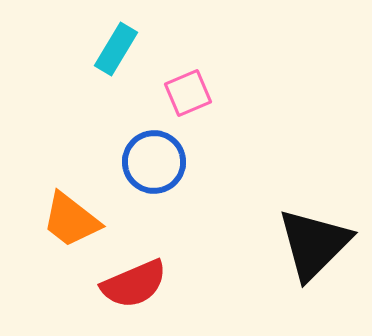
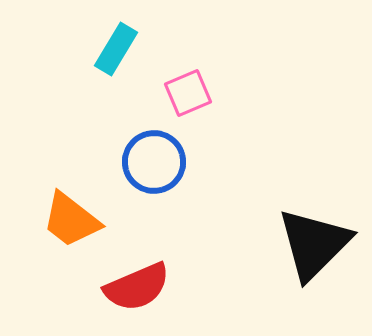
red semicircle: moved 3 px right, 3 px down
